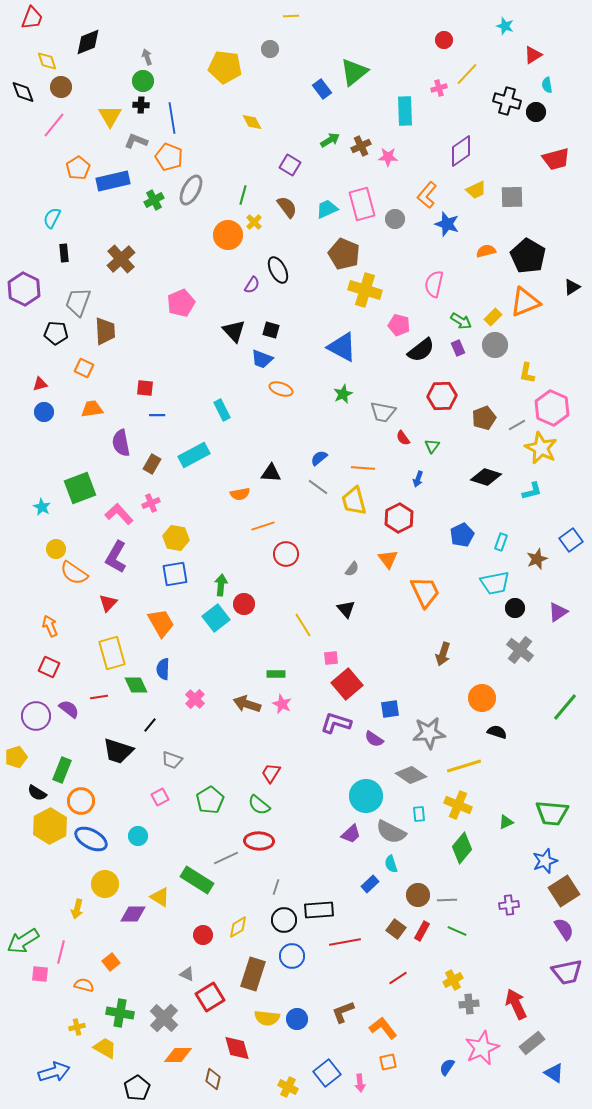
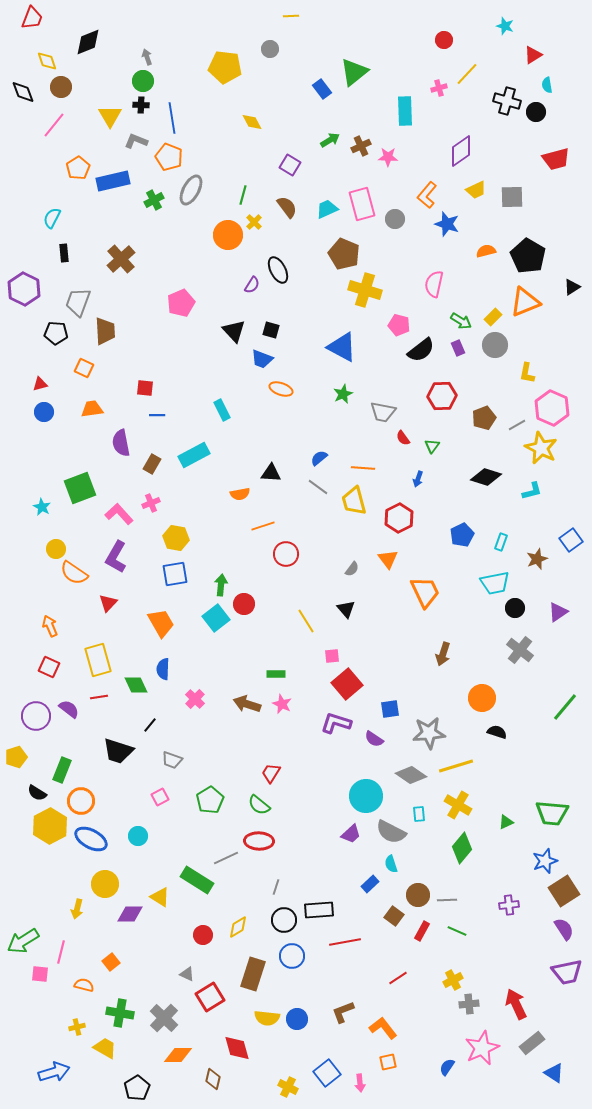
yellow line at (303, 625): moved 3 px right, 4 px up
yellow rectangle at (112, 653): moved 14 px left, 7 px down
pink square at (331, 658): moved 1 px right, 2 px up
yellow line at (464, 766): moved 8 px left
yellow cross at (458, 805): rotated 8 degrees clockwise
purple diamond at (133, 914): moved 3 px left
brown square at (396, 929): moved 2 px left, 13 px up
